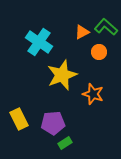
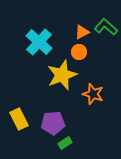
cyan cross: rotated 8 degrees clockwise
orange circle: moved 20 px left
